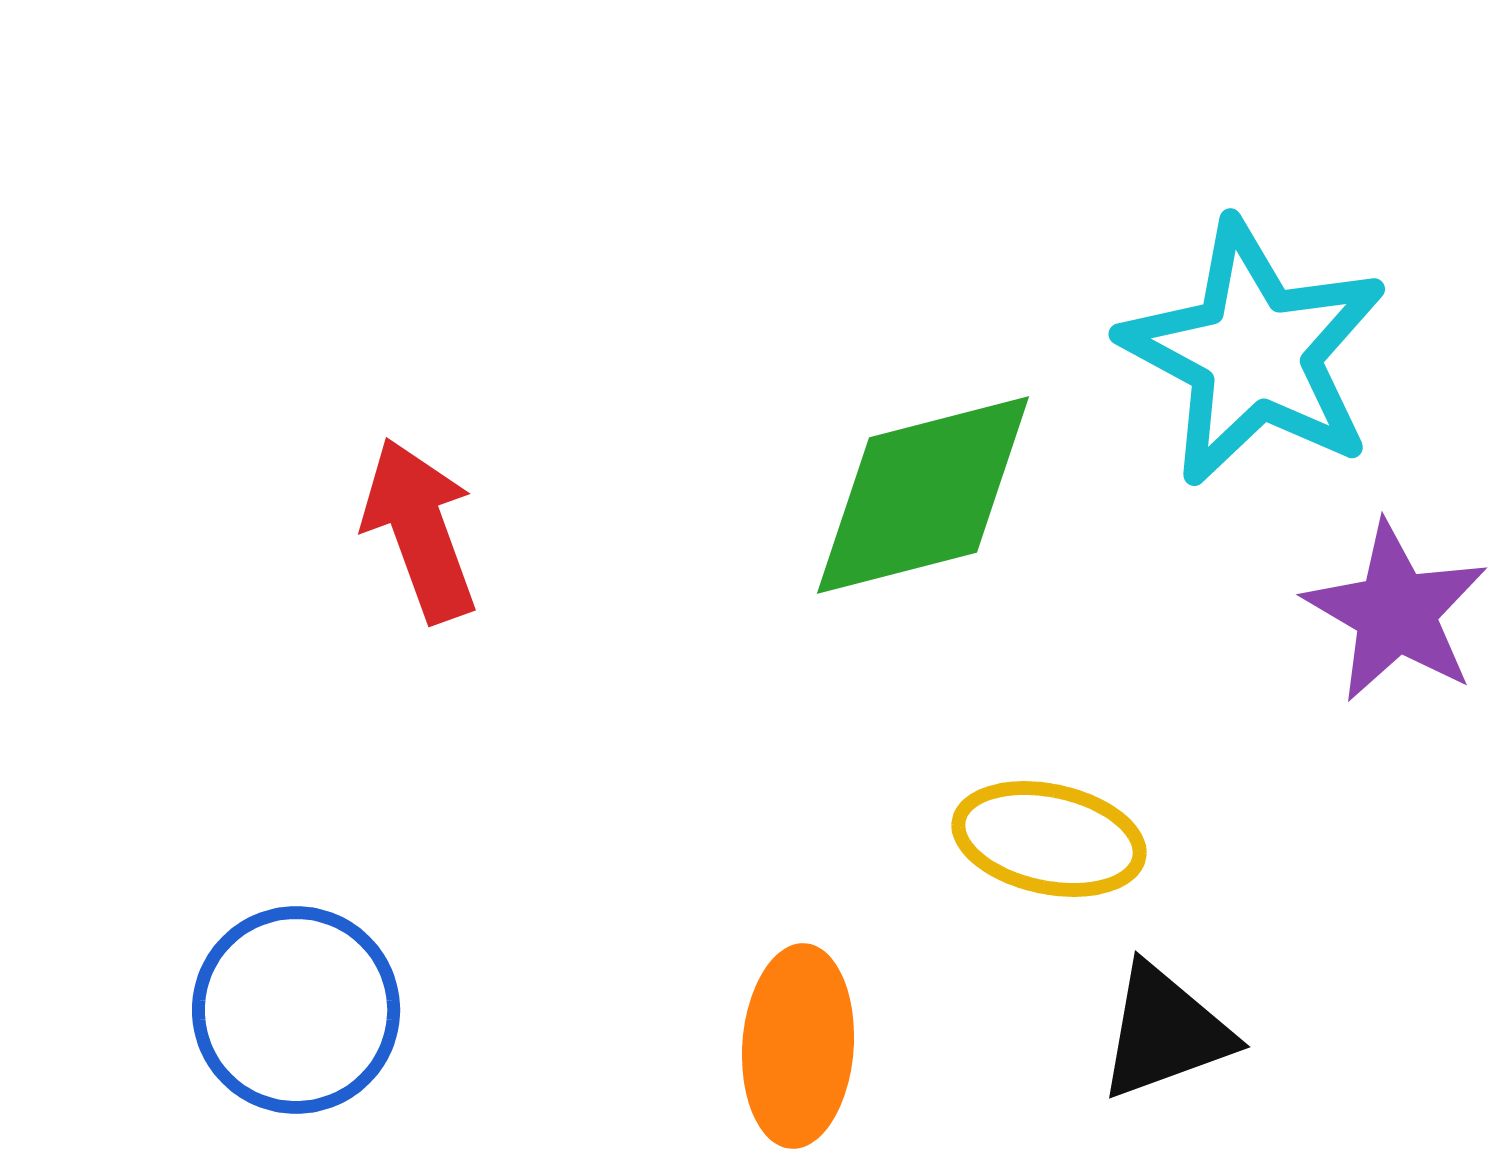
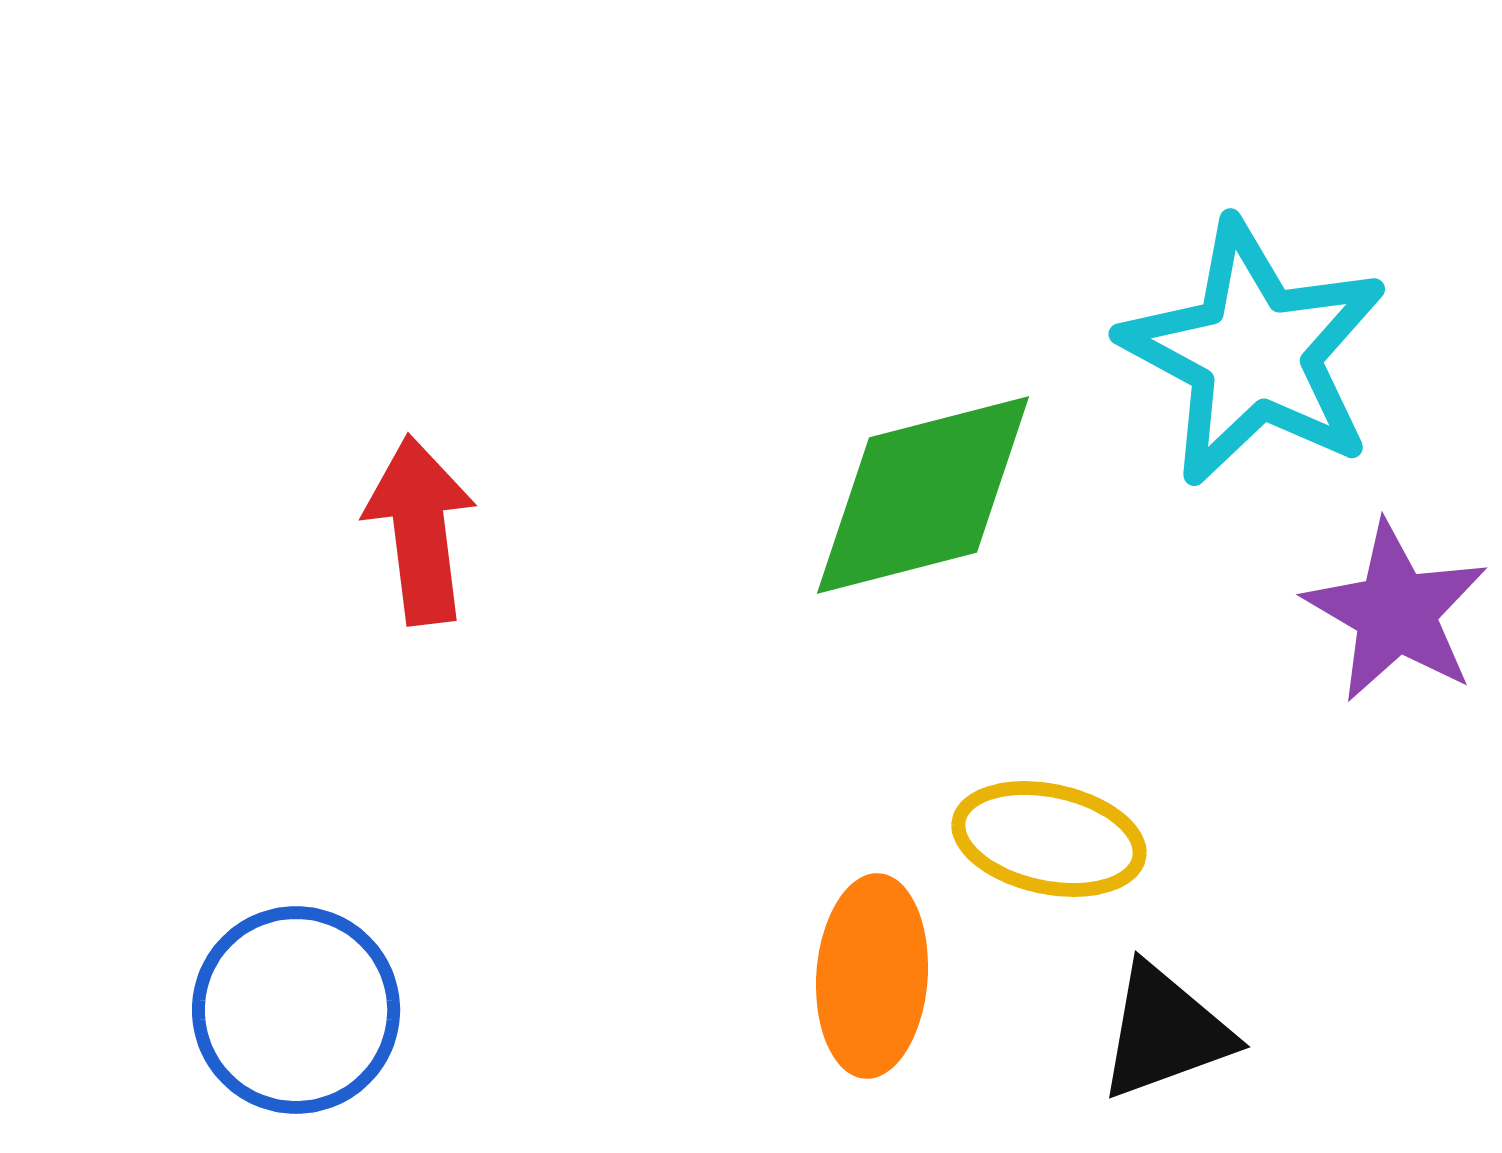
red arrow: rotated 13 degrees clockwise
orange ellipse: moved 74 px right, 70 px up
